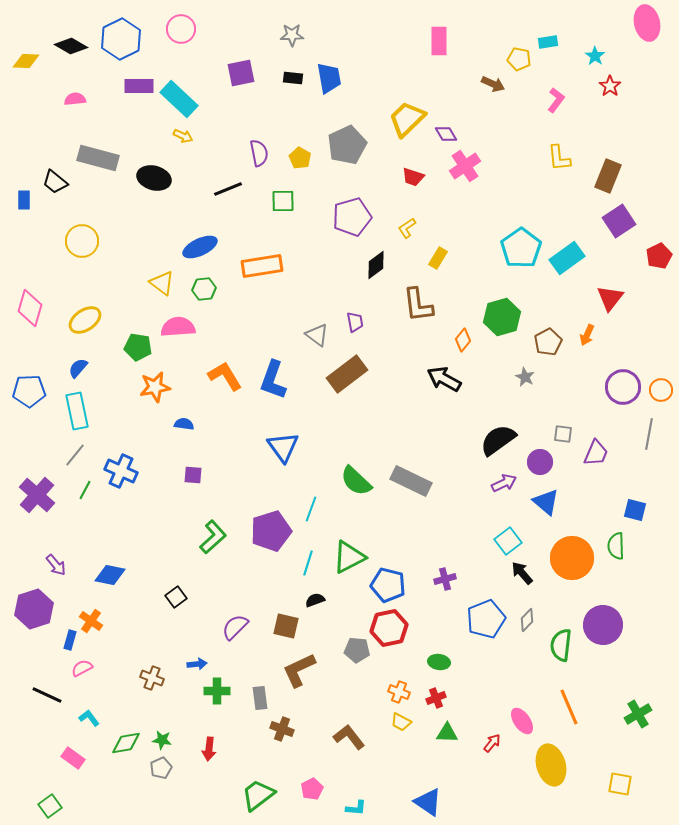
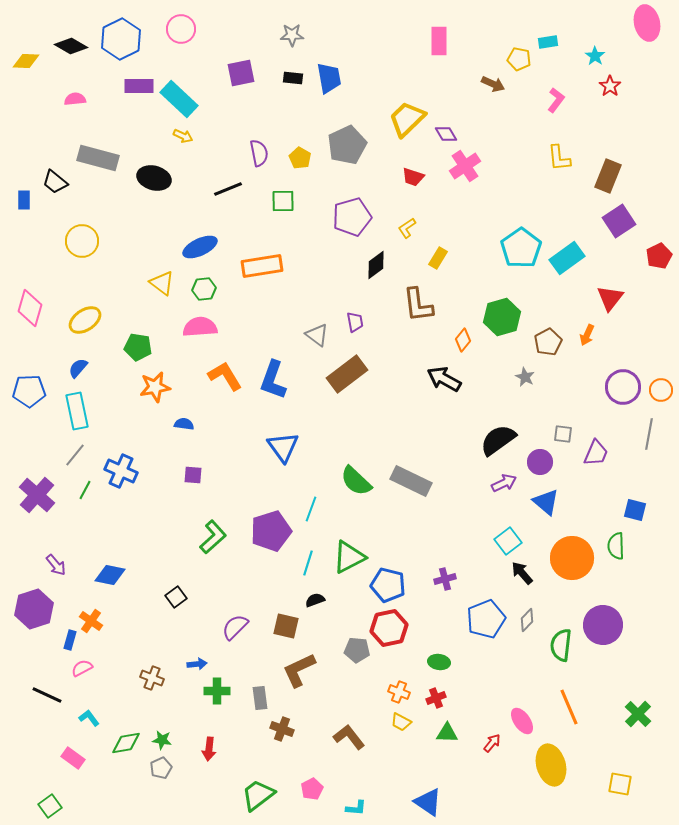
pink semicircle at (178, 327): moved 22 px right
green cross at (638, 714): rotated 16 degrees counterclockwise
